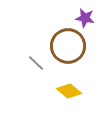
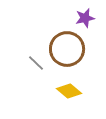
purple star: rotated 24 degrees counterclockwise
brown circle: moved 1 px left, 3 px down
